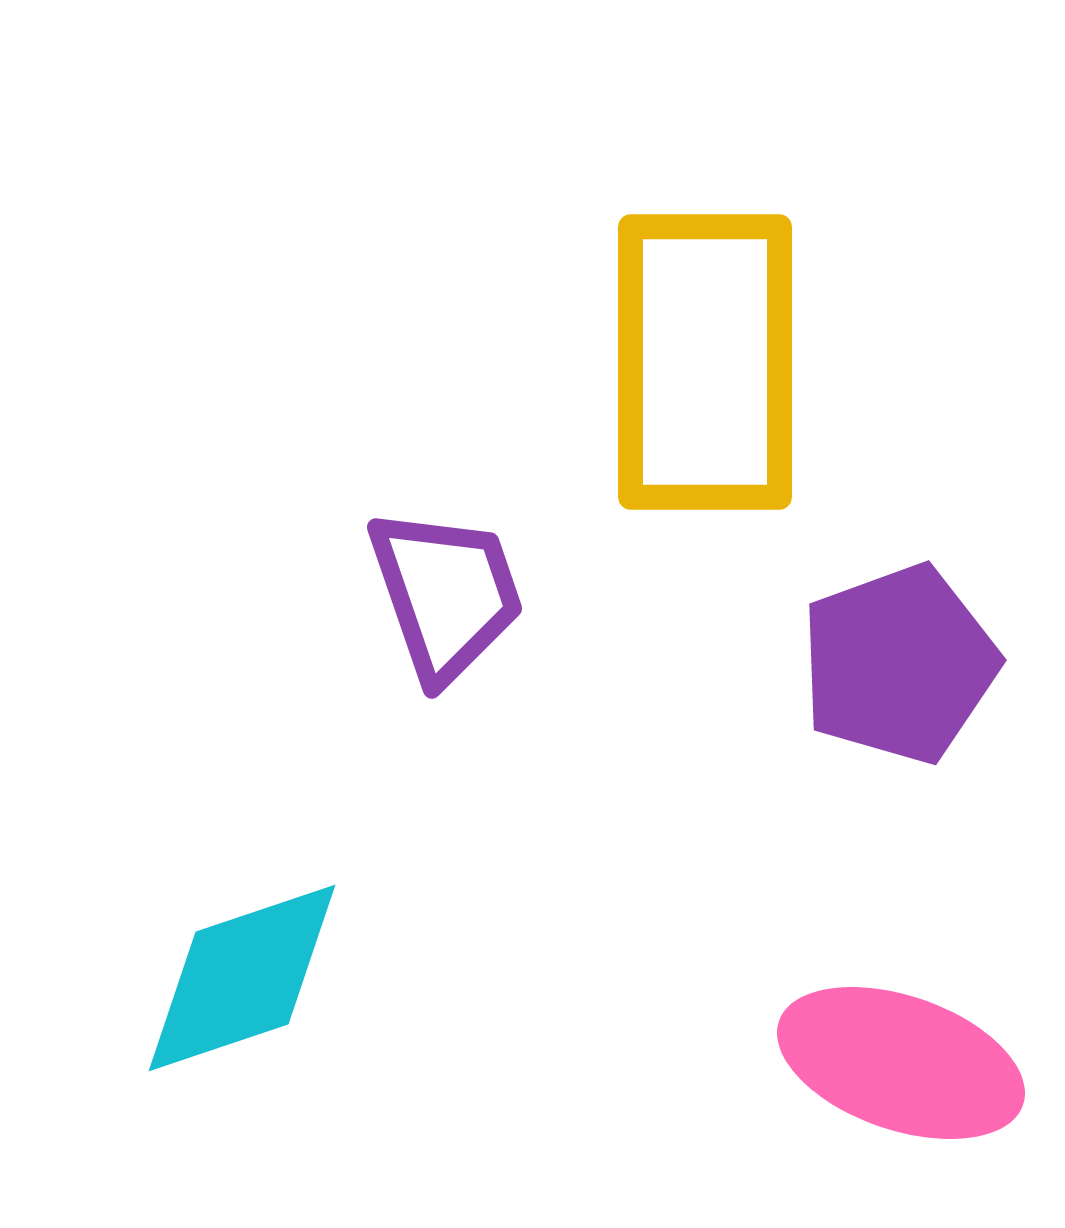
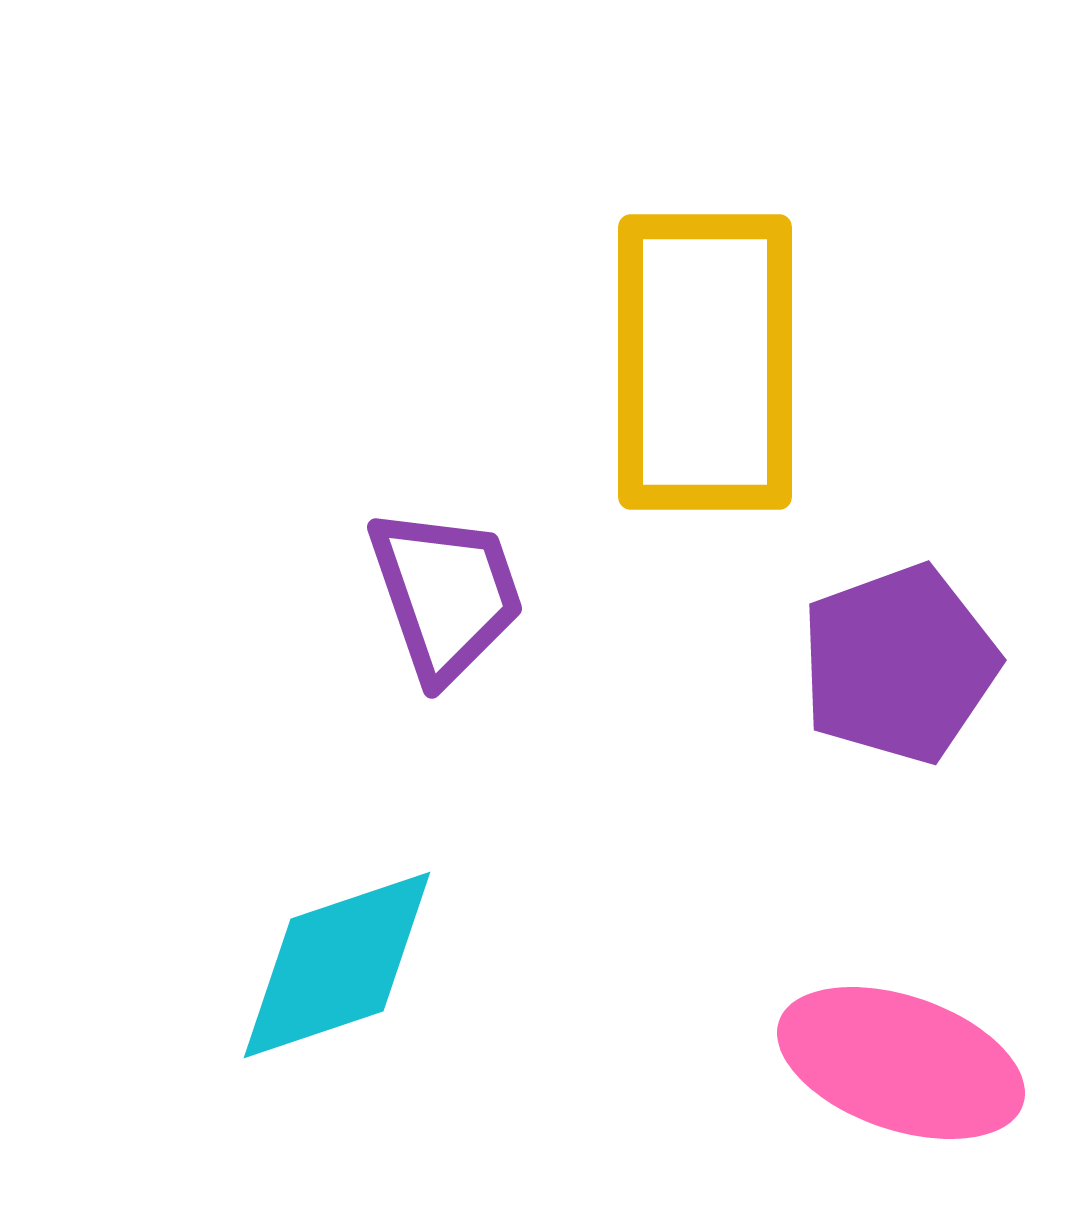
cyan diamond: moved 95 px right, 13 px up
